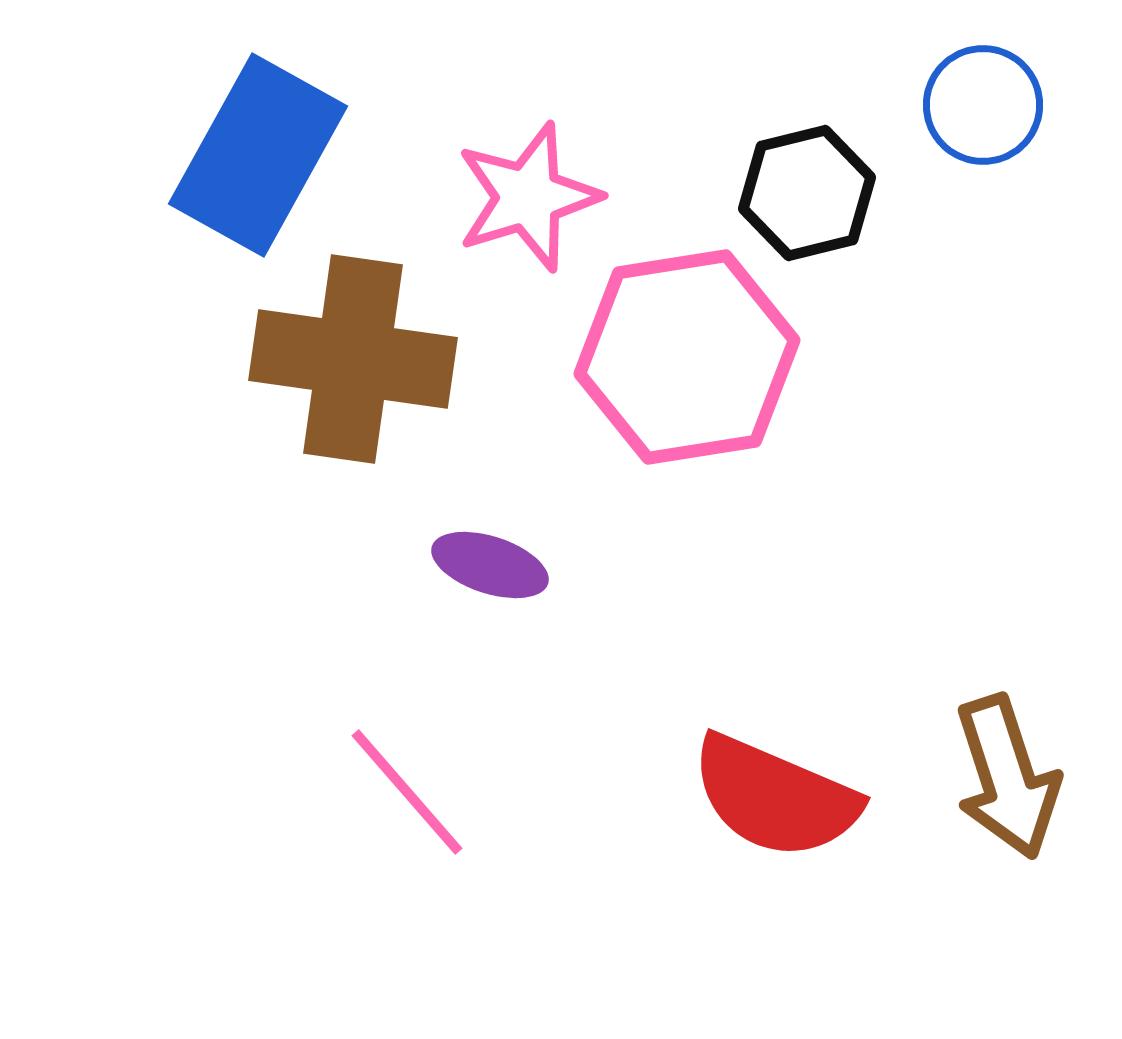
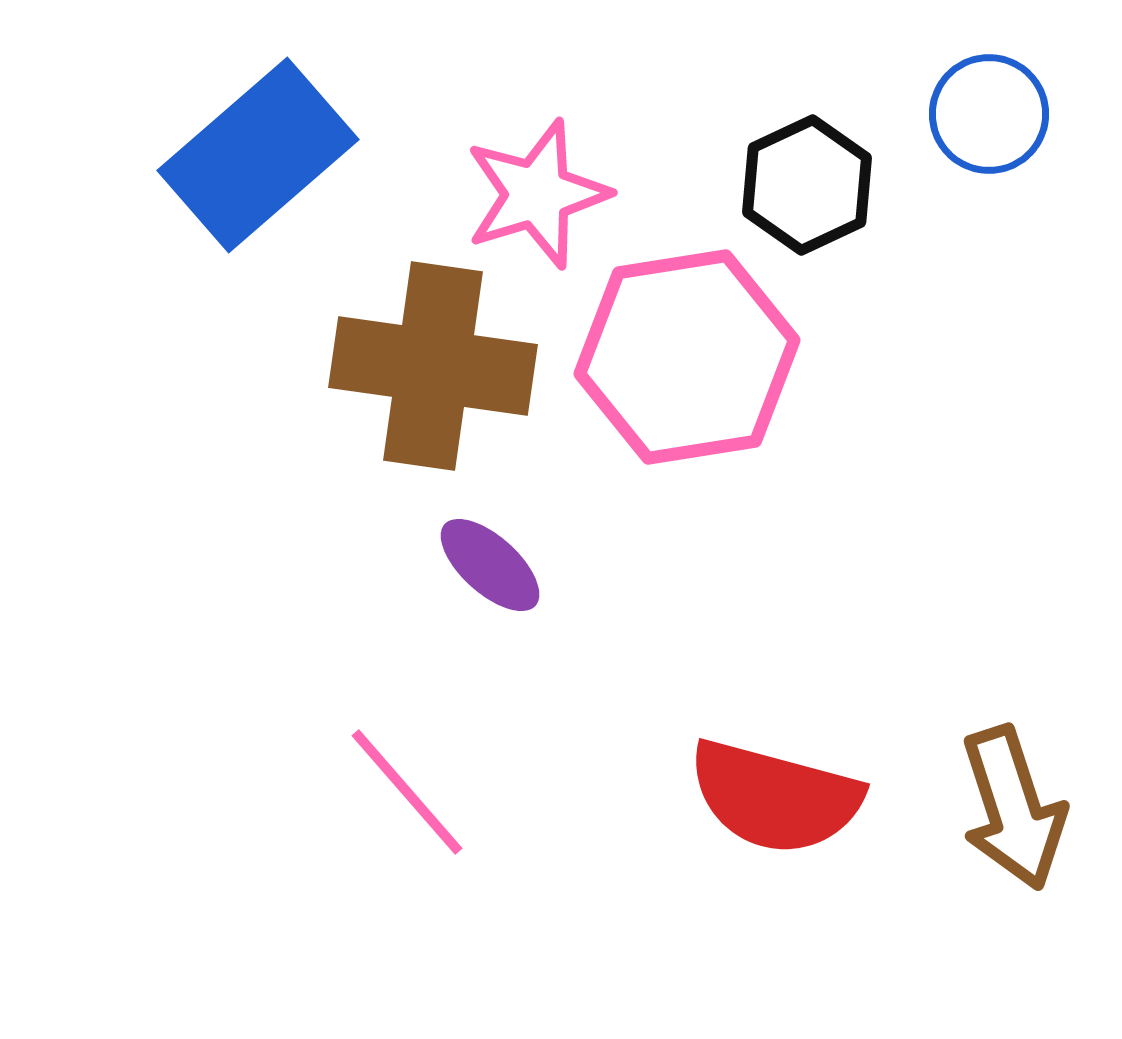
blue circle: moved 6 px right, 9 px down
blue rectangle: rotated 20 degrees clockwise
black hexagon: moved 8 px up; rotated 11 degrees counterclockwise
pink star: moved 9 px right, 3 px up
brown cross: moved 80 px right, 7 px down
purple ellipse: rotated 24 degrees clockwise
brown arrow: moved 6 px right, 31 px down
red semicircle: rotated 8 degrees counterclockwise
